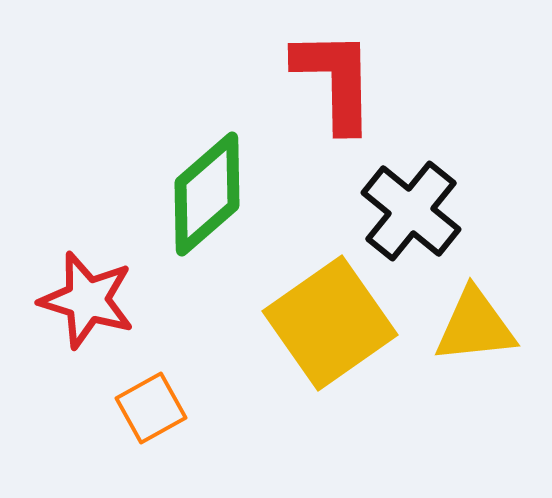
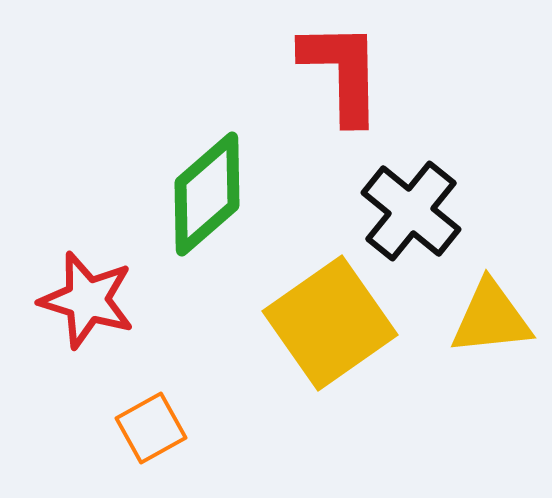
red L-shape: moved 7 px right, 8 px up
yellow triangle: moved 16 px right, 8 px up
orange square: moved 20 px down
